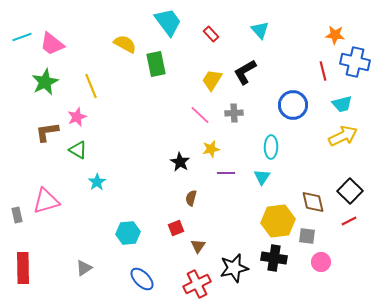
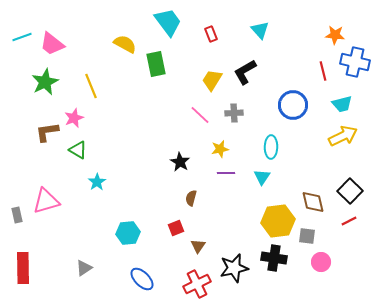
red rectangle at (211, 34): rotated 21 degrees clockwise
pink star at (77, 117): moved 3 px left, 1 px down
yellow star at (211, 149): moved 9 px right
